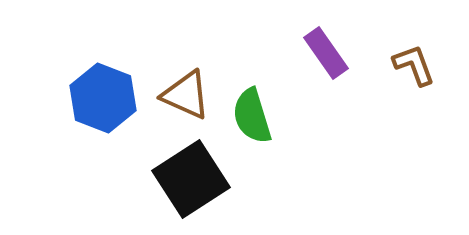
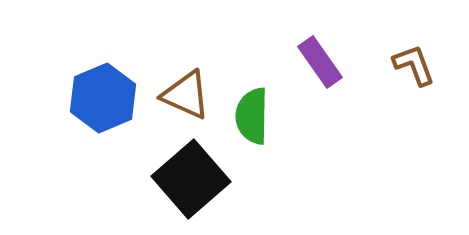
purple rectangle: moved 6 px left, 9 px down
blue hexagon: rotated 16 degrees clockwise
green semicircle: rotated 18 degrees clockwise
black square: rotated 8 degrees counterclockwise
